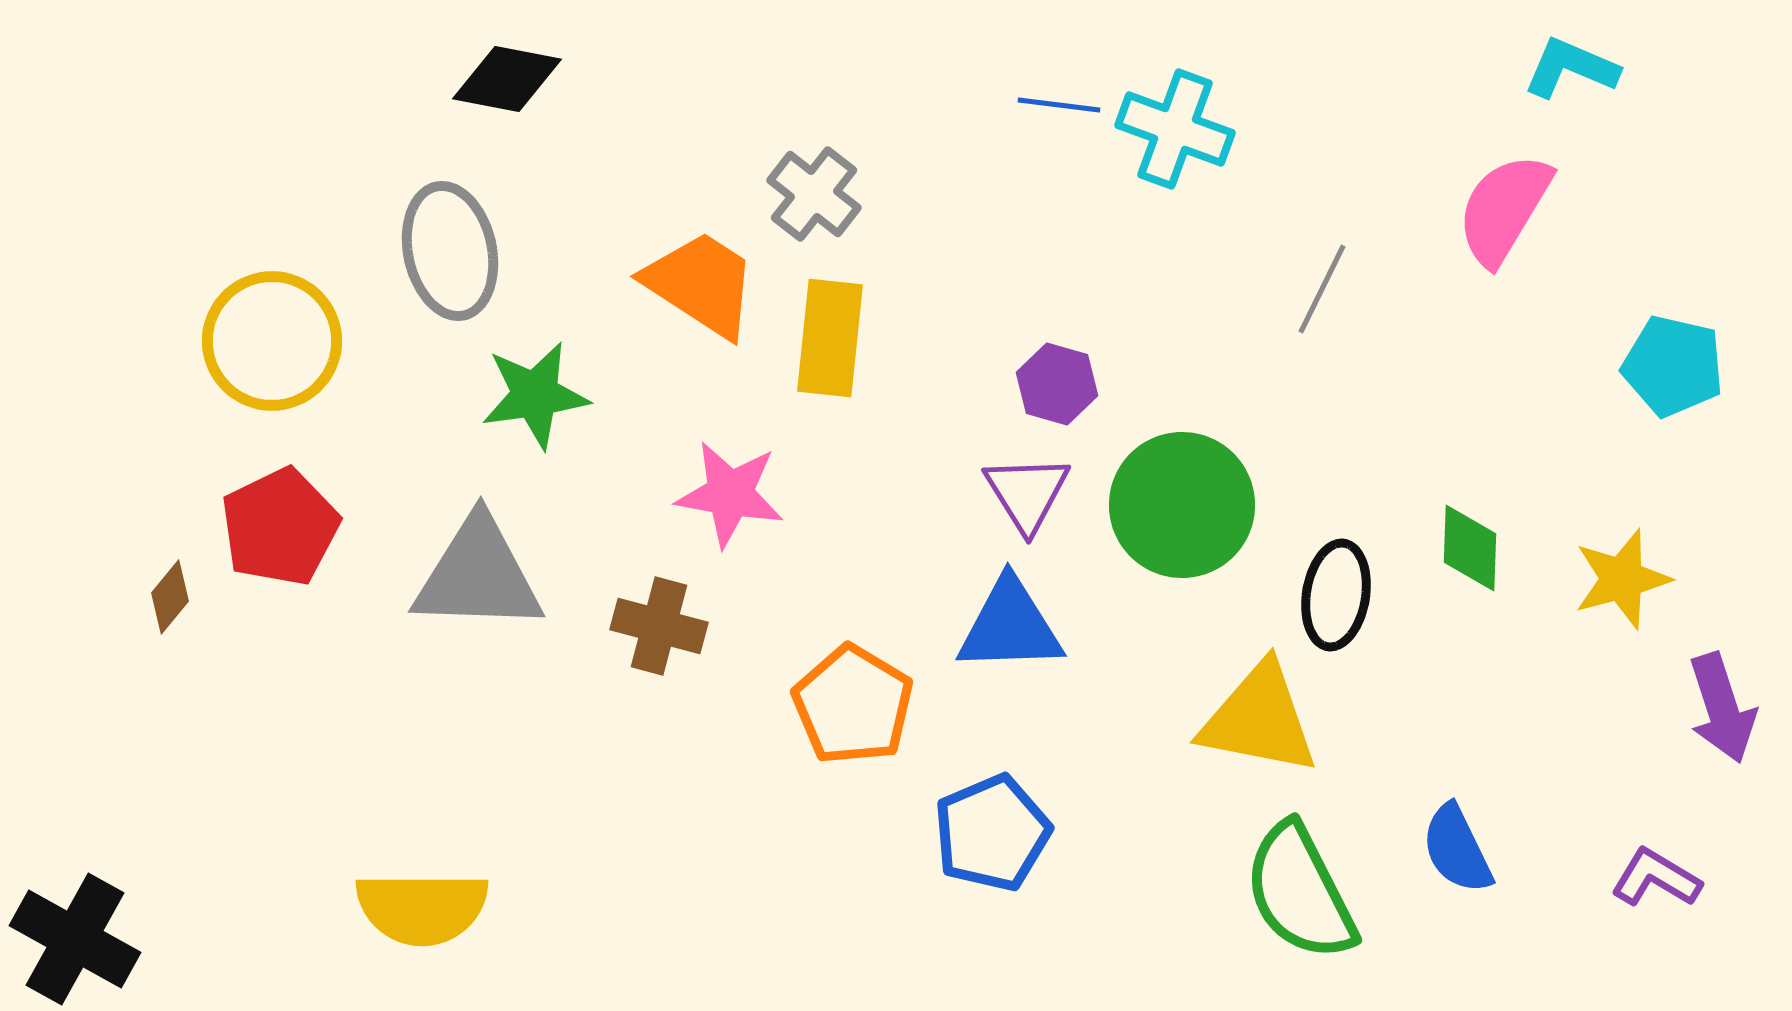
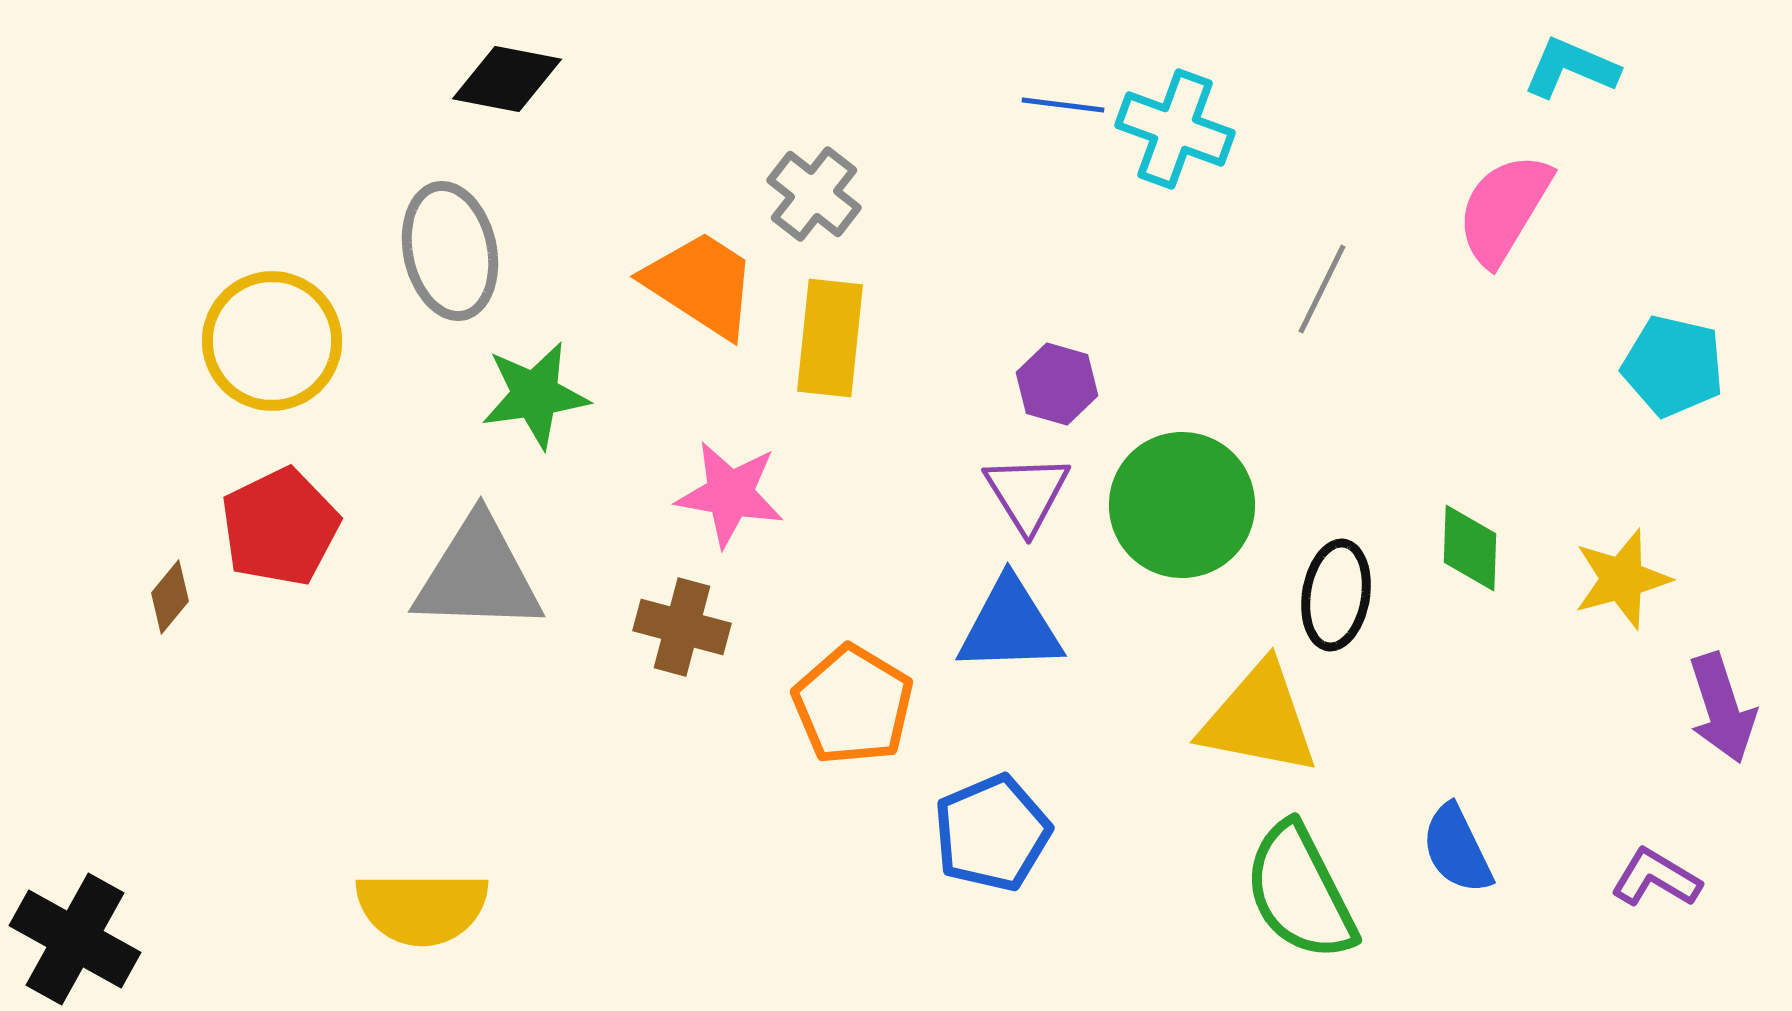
blue line: moved 4 px right
brown cross: moved 23 px right, 1 px down
